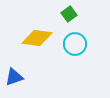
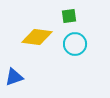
green square: moved 2 px down; rotated 28 degrees clockwise
yellow diamond: moved 1 px up
